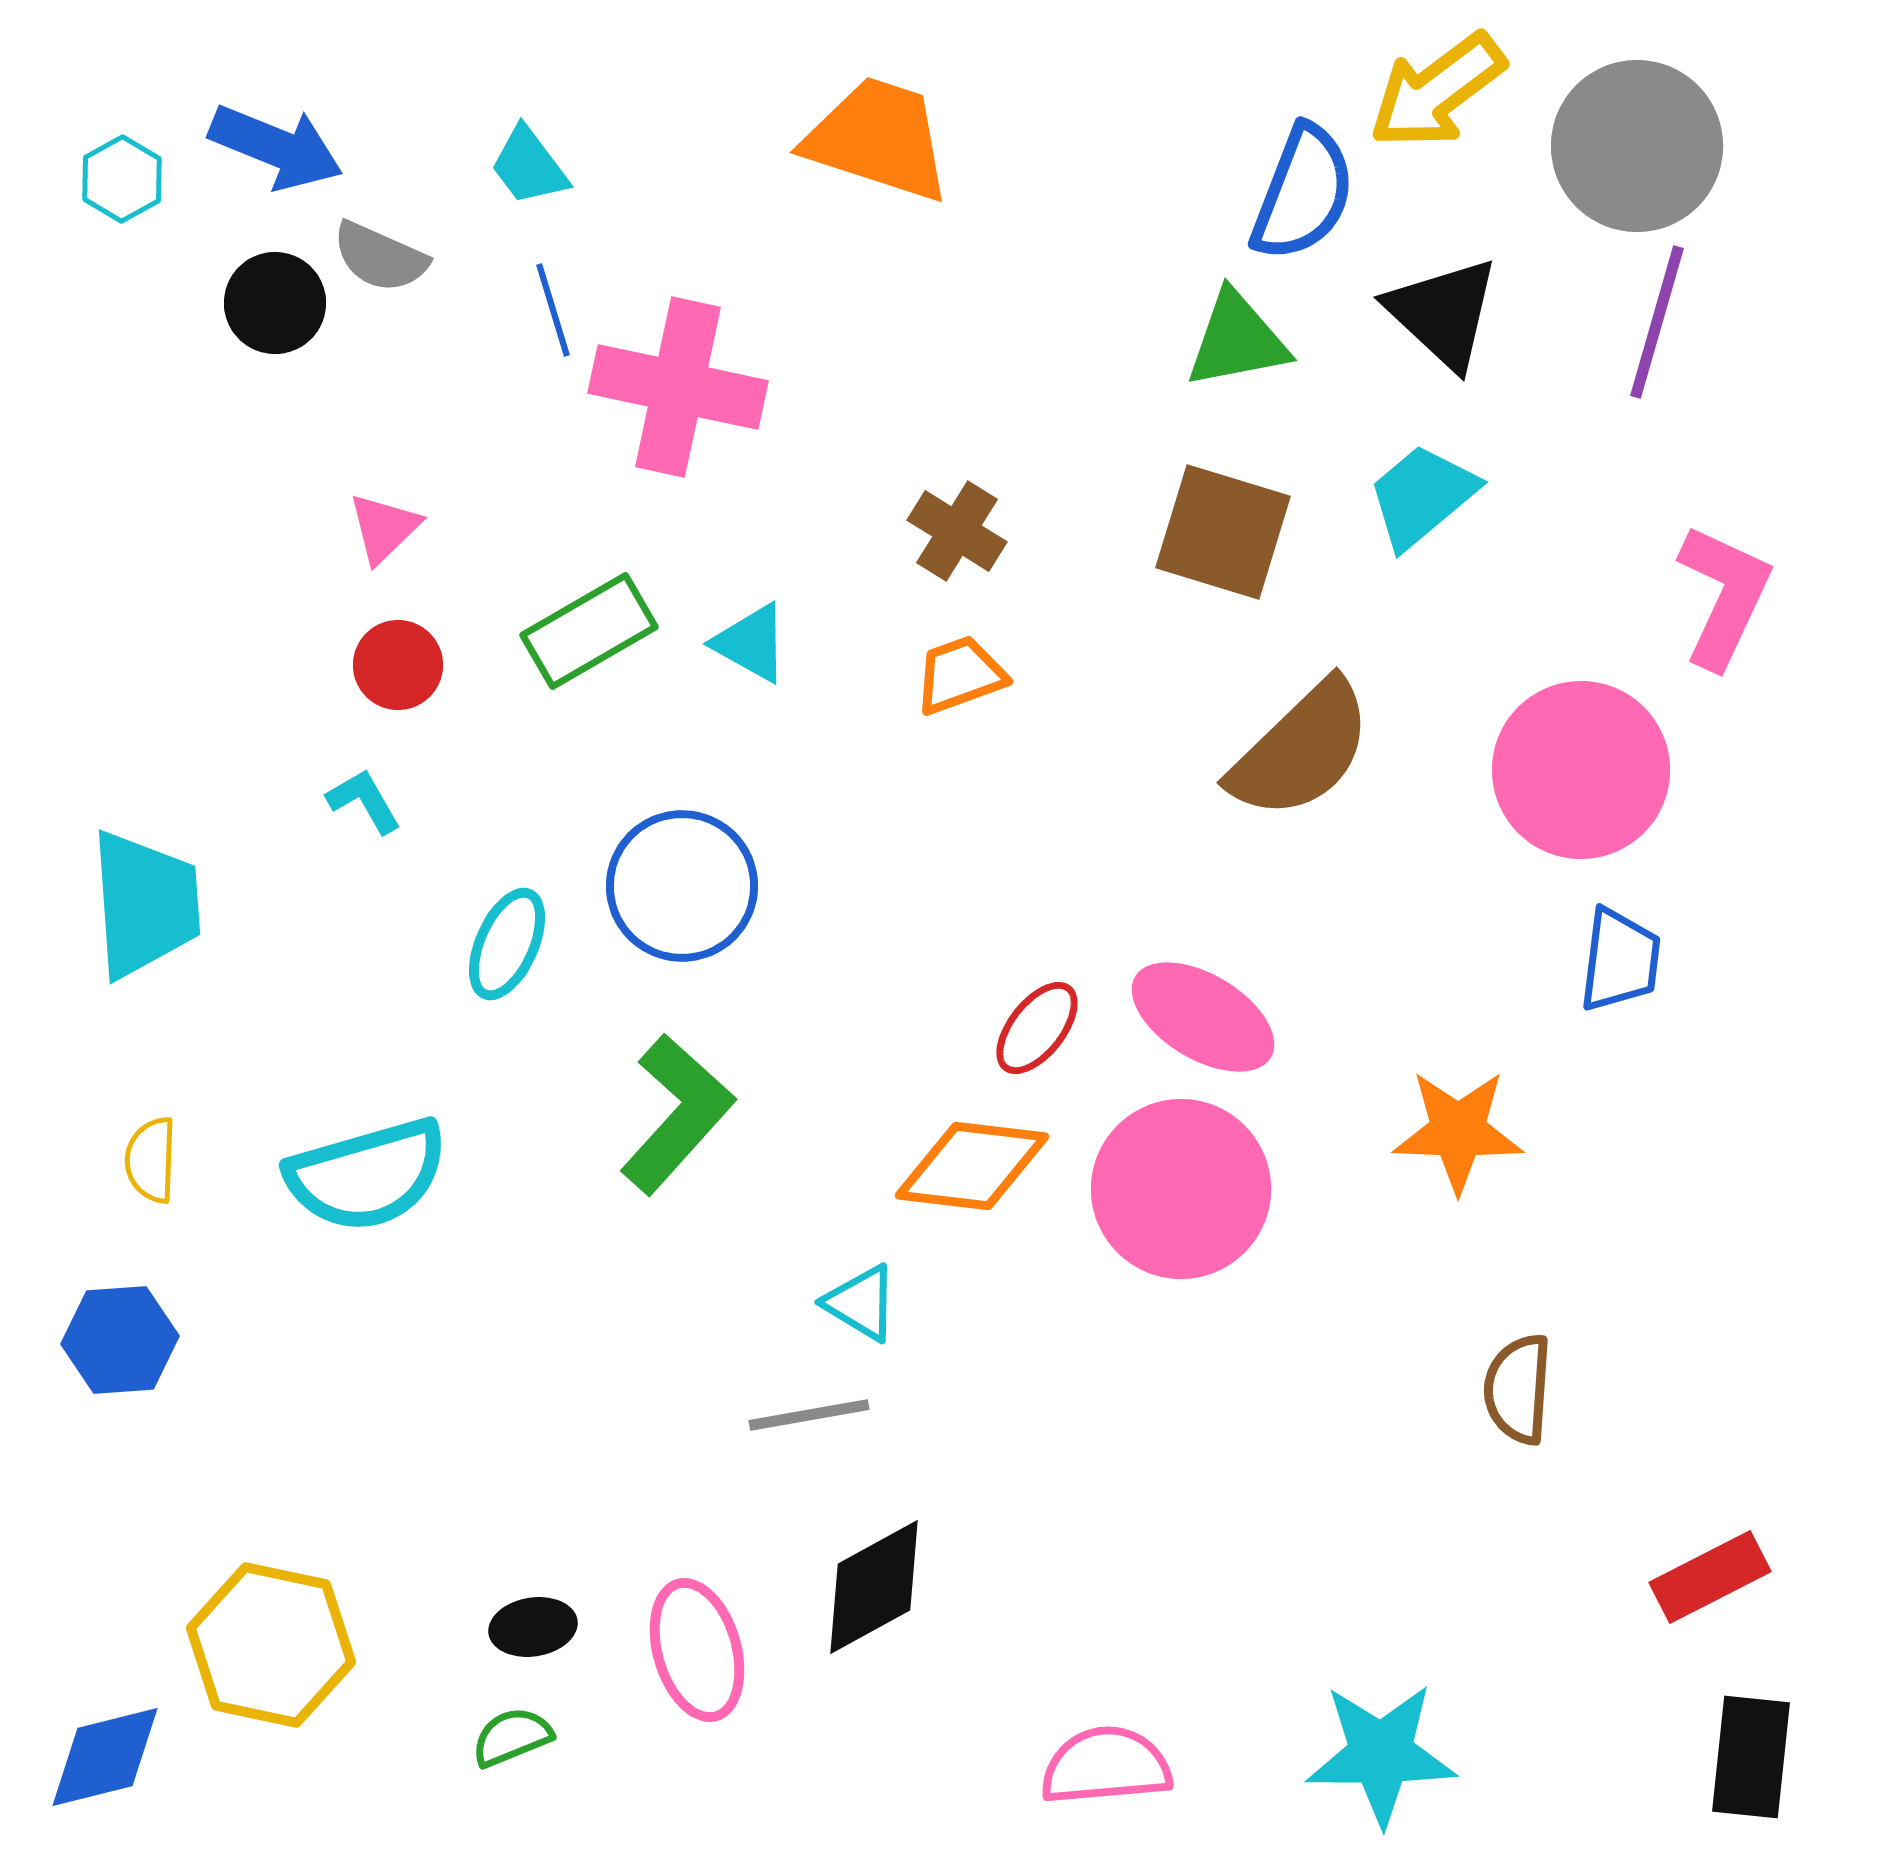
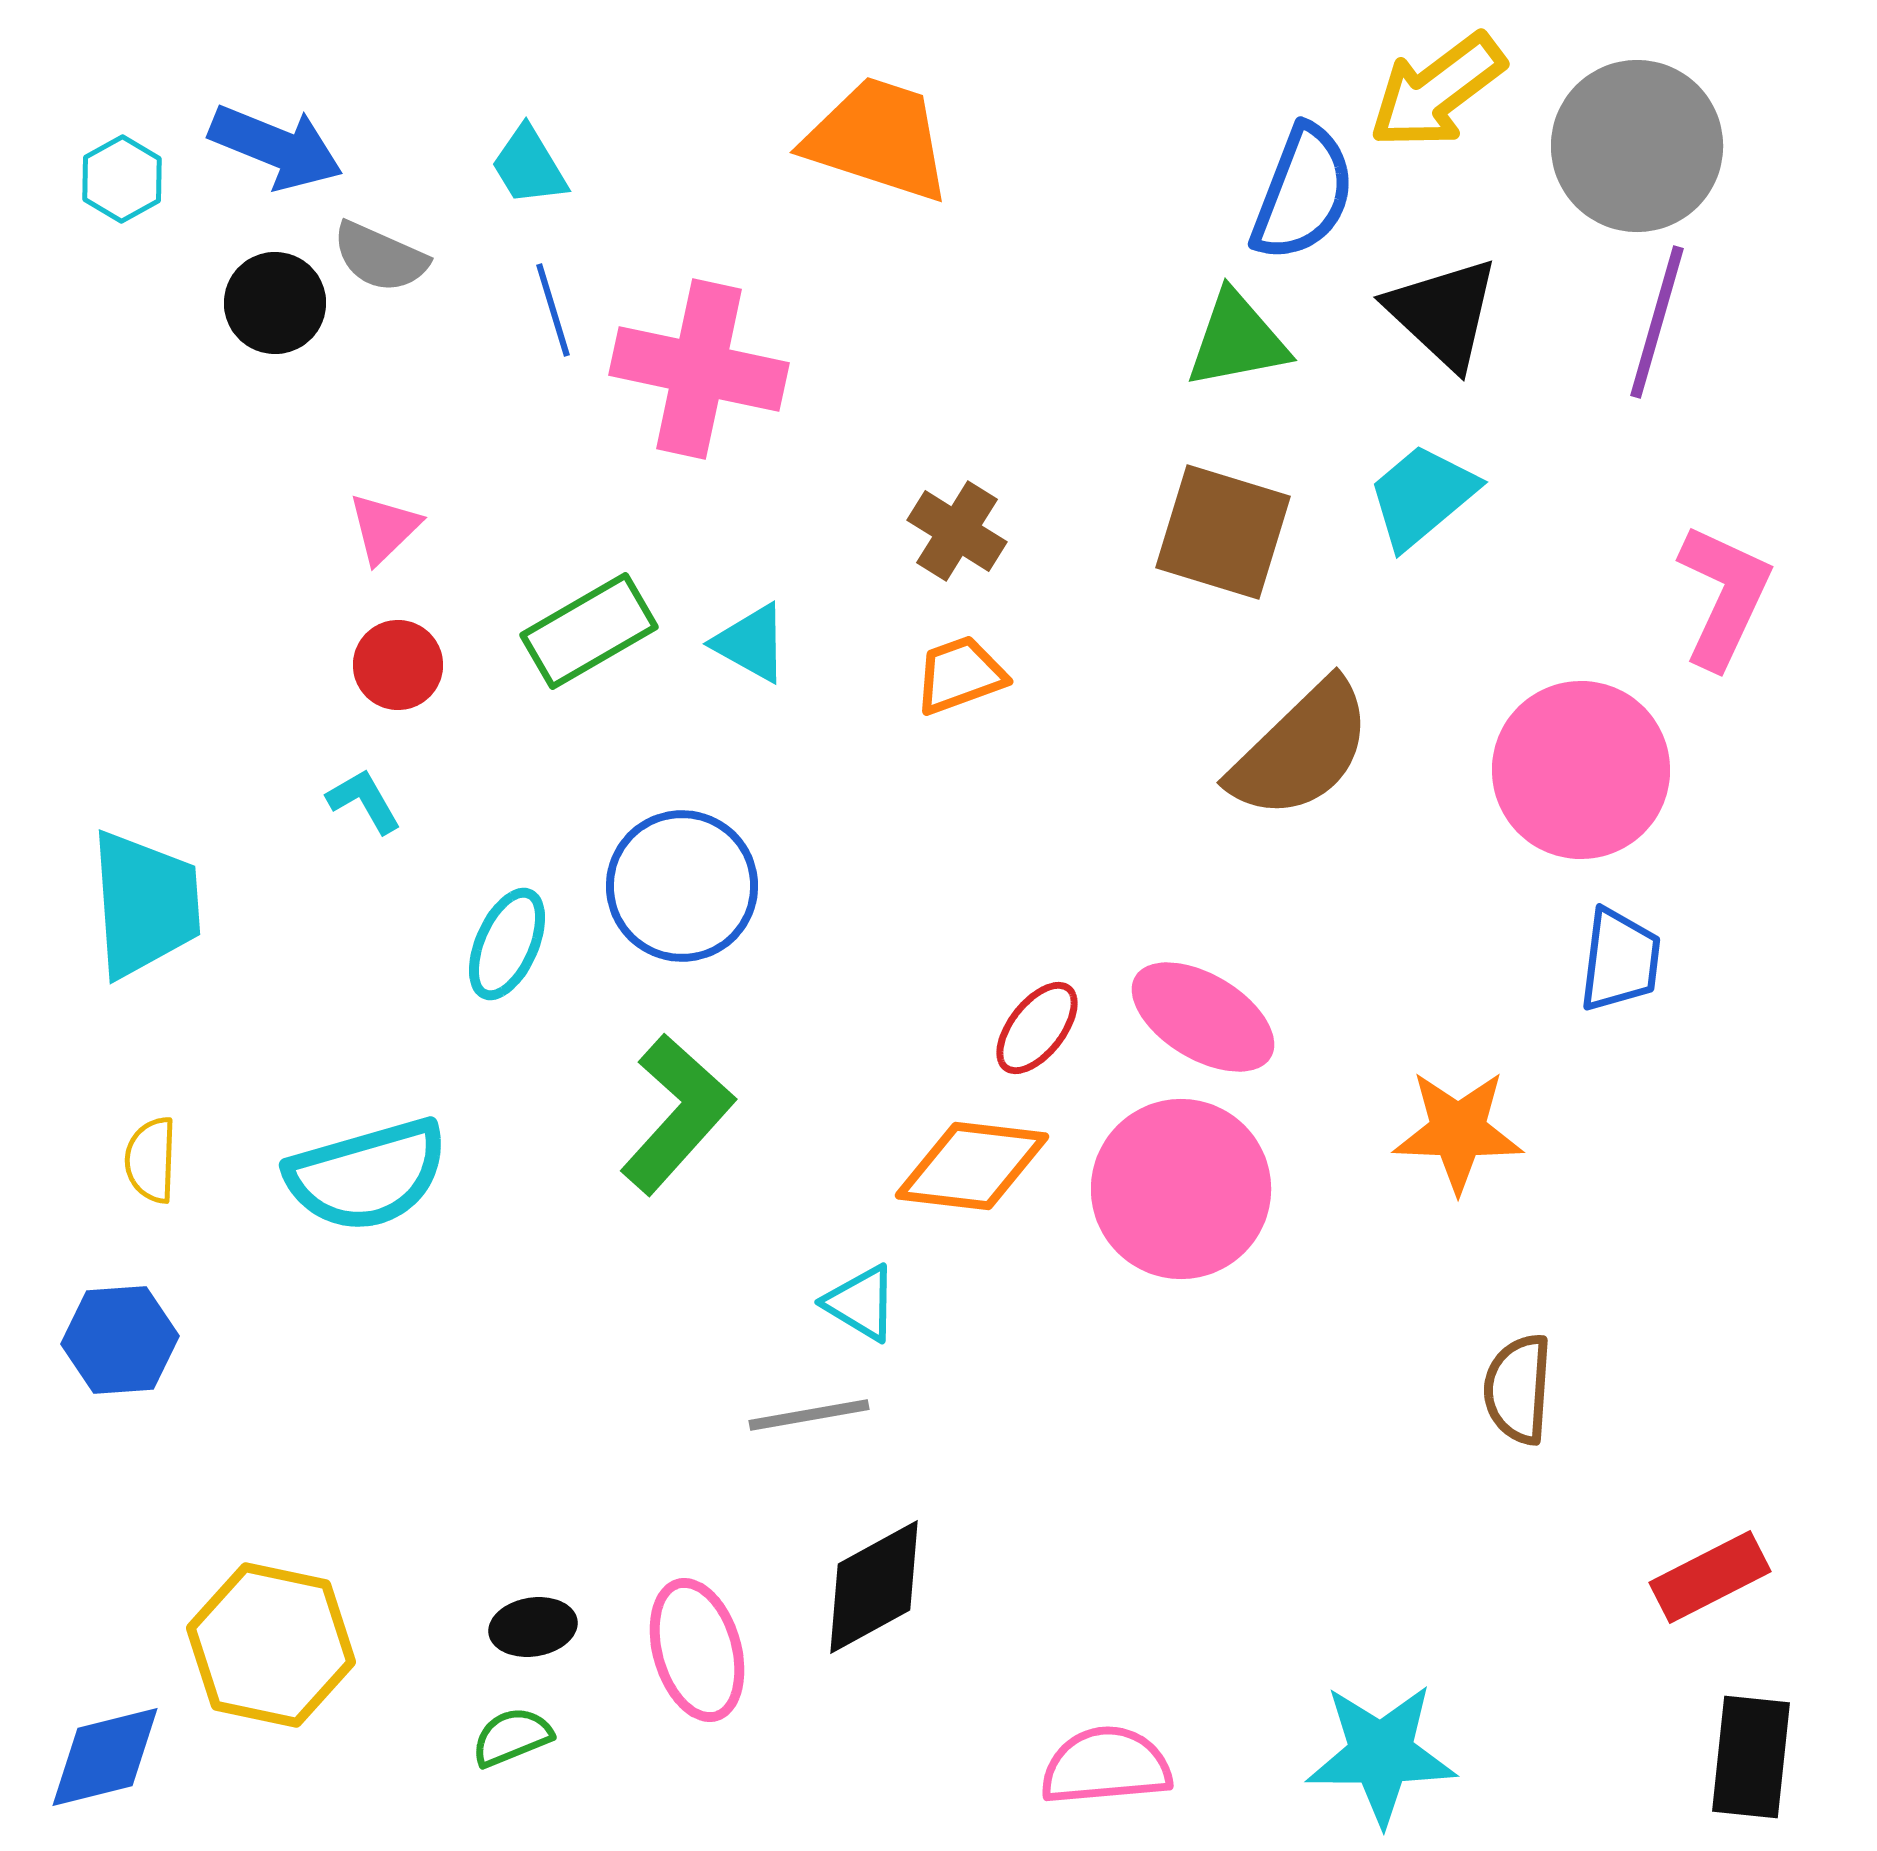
cyan trapezoid at (529, 166): rotated 6 degrees clockwise
pink cross at (678, 387): moved 21 px right, 18 px up
